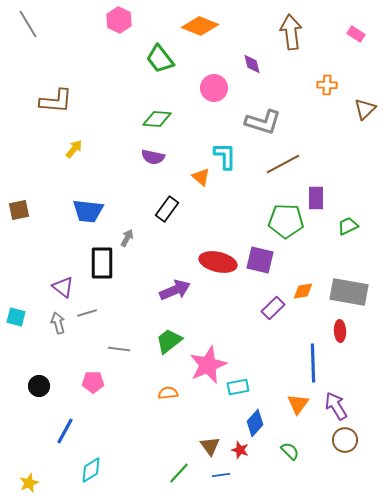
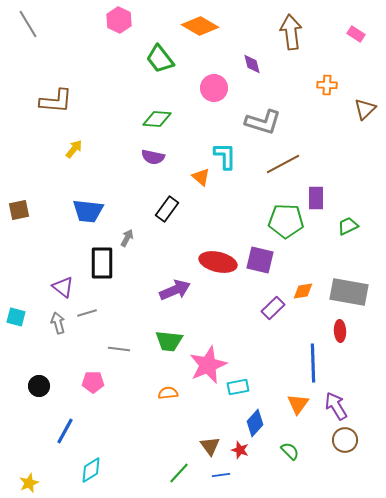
orange diamond at (200, 26): rotated 9 degrees clockwise
green trapezoid at (169, 341): rotated 136 degrees counterclockwise
